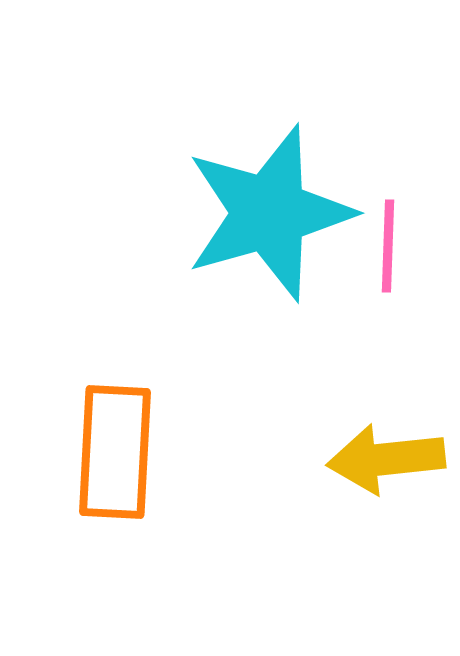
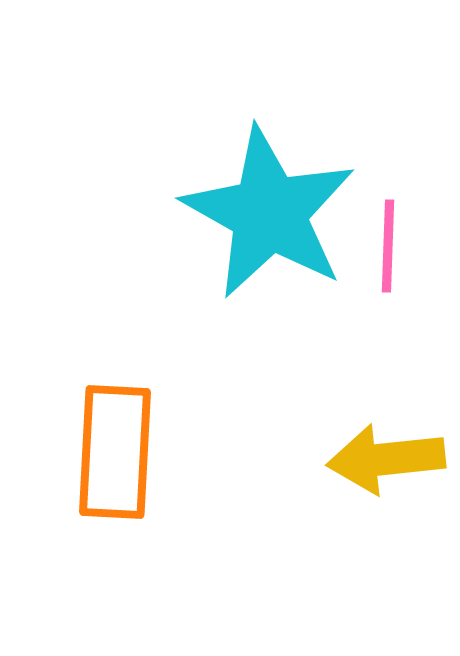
cyan star: rotated 27 degrees counterclockwise
